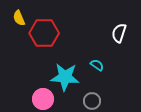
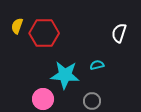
yellow semicircle: moved 2 px left, 8 px down; rotated 42 degrees clockwise
cyan semicircle: rotated 48 degrees counterclockwise
cyan star: moved 2 px up
